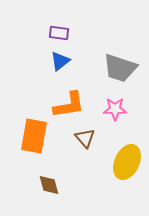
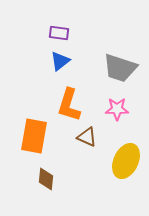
orange L-shape: rotated 116 degrees clockwise
pink star: moved 2 px right
brown triangle: moved 2 px right, 1 px up; rotated 25 degrees counterclockwise
yellow ellipse: moved 1 px left, 1 px up
brown diamond: moved 3 px left, 6 px up; rotated 20 degrees clockwise
